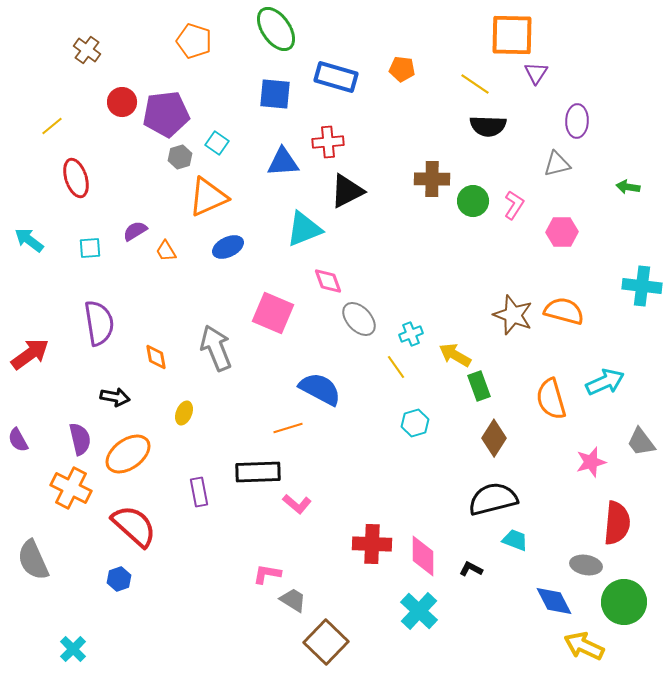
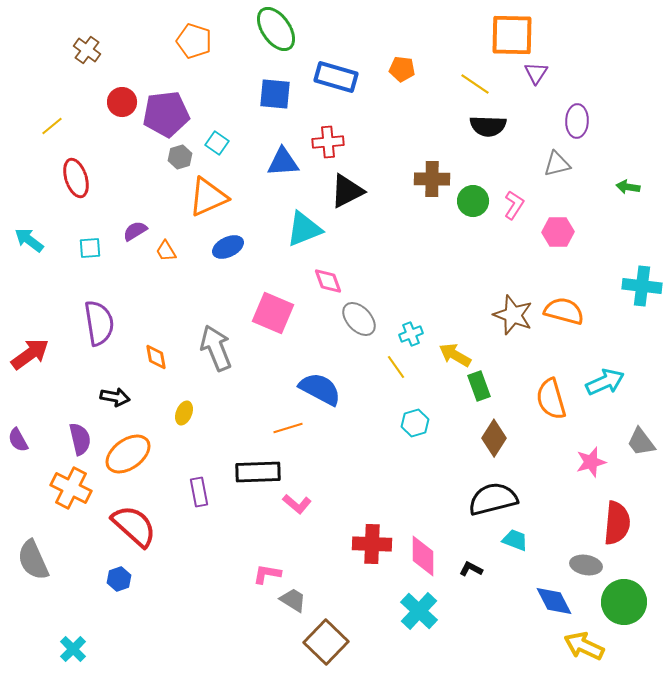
pink hexagon at (562, 232): moved 4 px left
